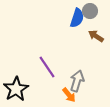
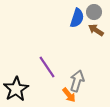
gray circle: moved 4 px right, 1 px down
brown arrow: moved 6 px up
